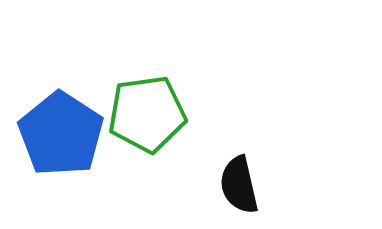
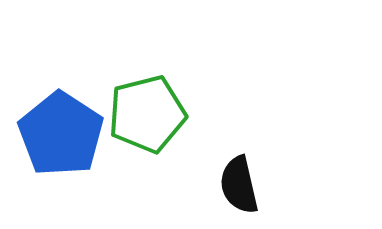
green pentagon: rotated 6 degrees counterclockwise
